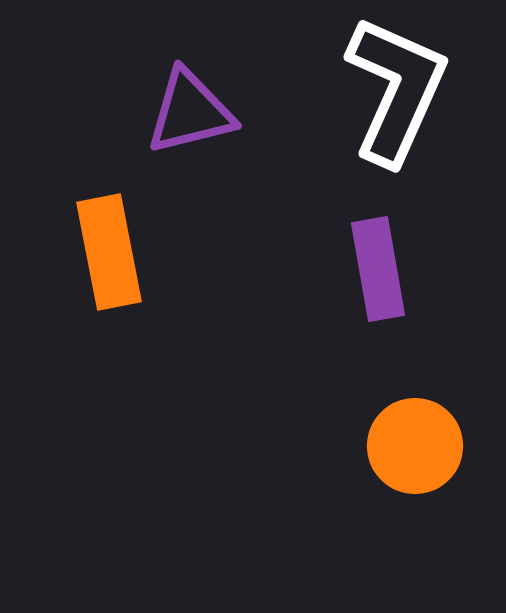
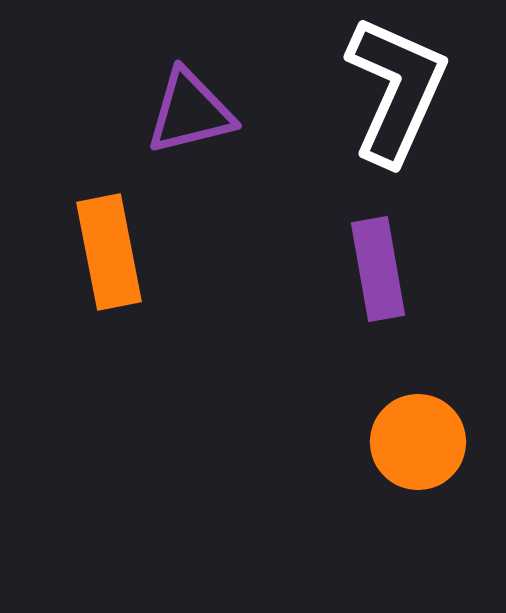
orange circle: moved 3 px right, 4 px up
